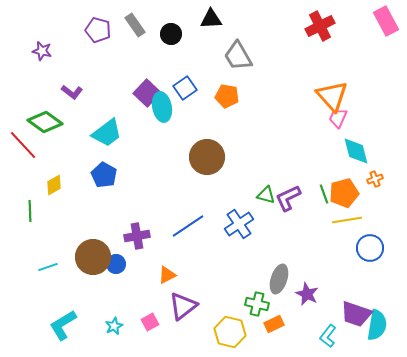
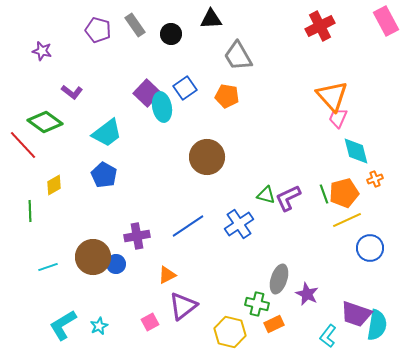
yellow line at (347, 220): rotated 16 degrees counterclockwise
cyan star at (114, 326): moved 15 px left
